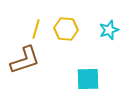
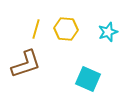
cyan star: moved 1 px left, 2 px down
brown L-shape: moved 1 px right, 4 px down
cyan square: rotated 25 degrees clockwise
